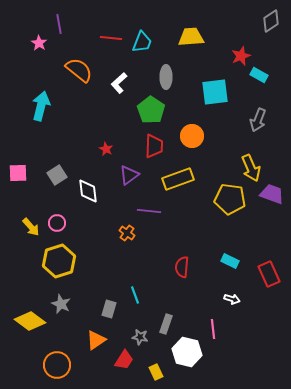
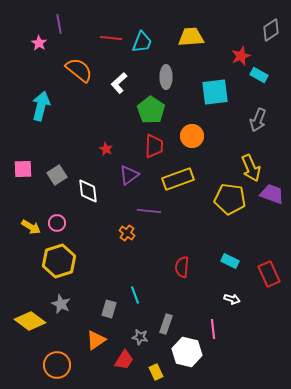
gray diamond at (271, 21): moved 9 px down
pink square at (18, 173): moved 5 px right, 4 px up
yellow arrow at (31, 227): rotated 18 degrees counterclockwise
